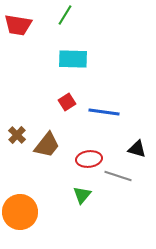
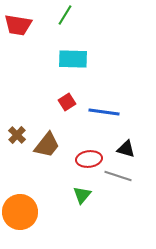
black triangle: moved 11 px left
